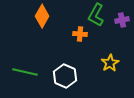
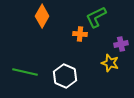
green L-shape: moved 2 px down; rotated 35 degrees clockwise
purple cross: moved 1 px left, 24 px down
yellow star: rotated 24 degrees counterclockwise
